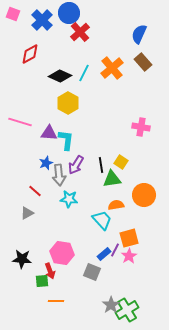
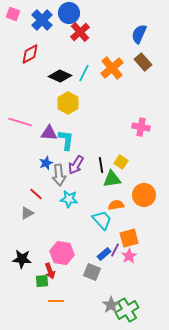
red line: moved 1 px right, 3 px down
